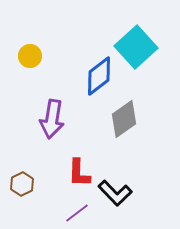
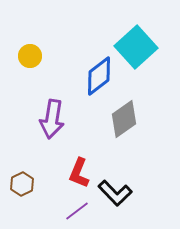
red L-shape: rotated 20 degrees clockwise
purple line: moved 2 px up
